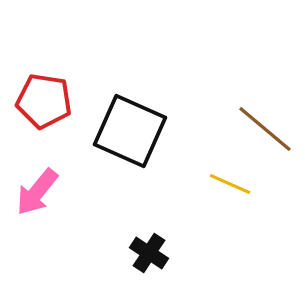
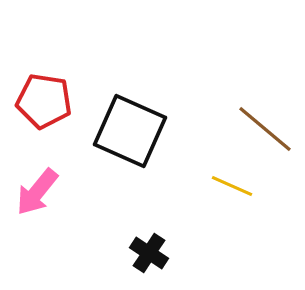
yellow line: moved 2 px right, 2 px down
